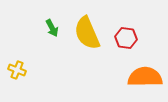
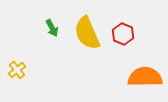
red hexagon: moved 3 px left, 4 px up; rotated 15 degrees clockwise
yellow cross: rotated 30 degrees clockwise
